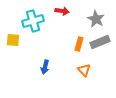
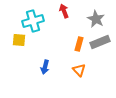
red arrow: moved 2 px right; rotated 120 degrees counterclockwise
yellow square: moved 6 px right
orange triangle: moved 5 px left
